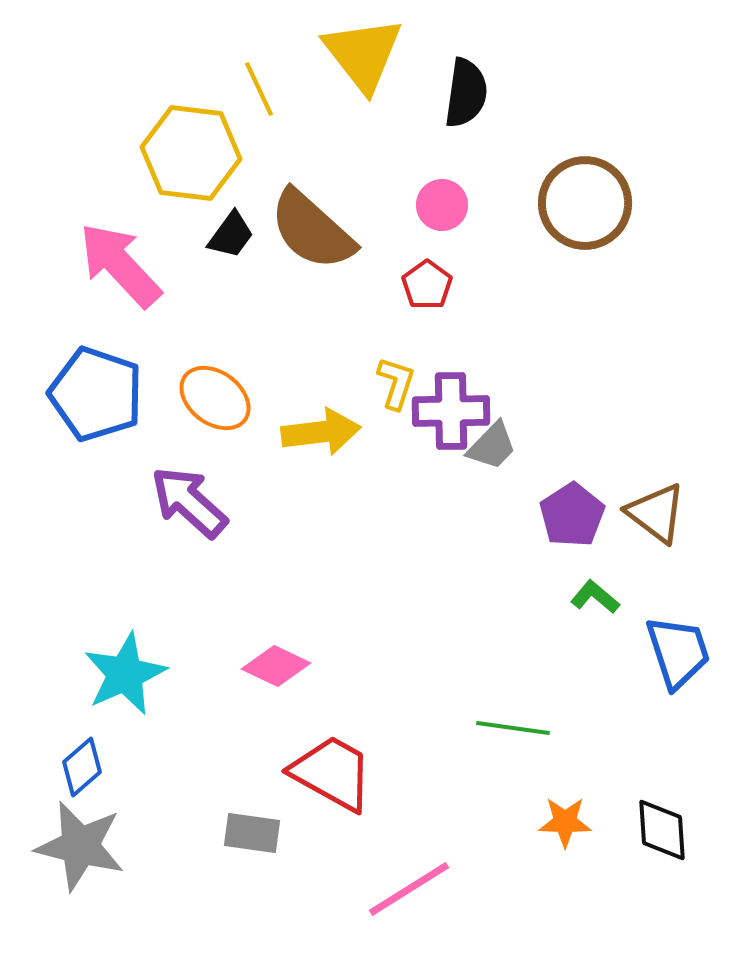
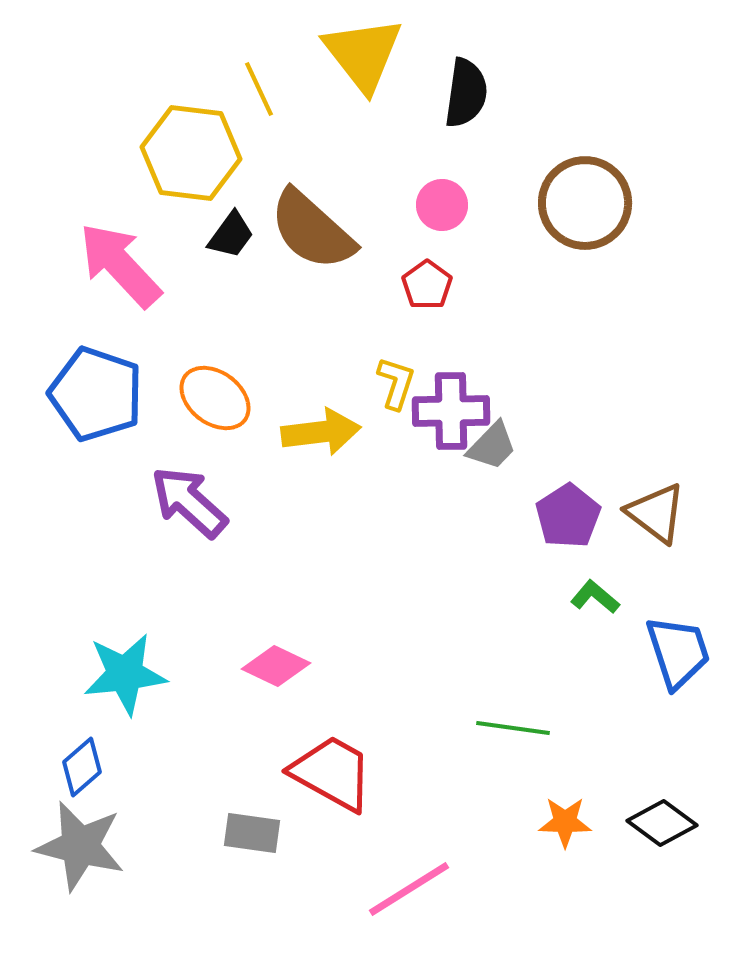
purple pentagon: moved 4 px left, 1 px down
cyan star: rotated 18 degrees clockwise
black diamond: moved 7 px up; rotated 50 degrees counterclockwise
